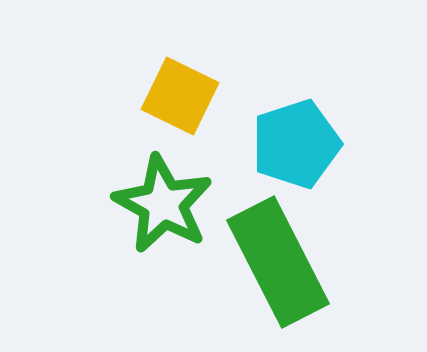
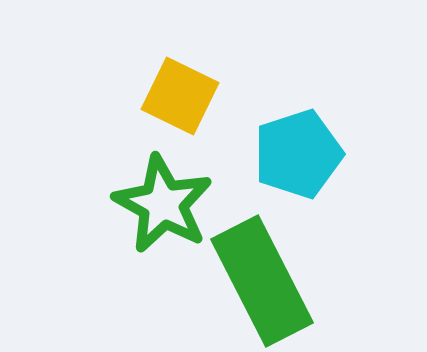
cyan pentagon: moved 2 px right, 10 px down
green rectangle: moved 16 px left, 19 px down
